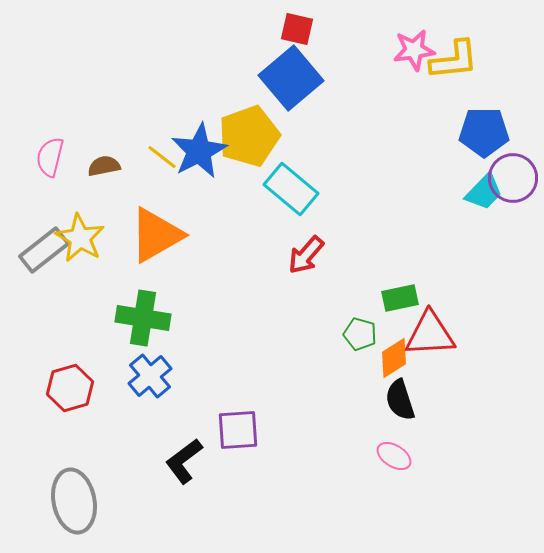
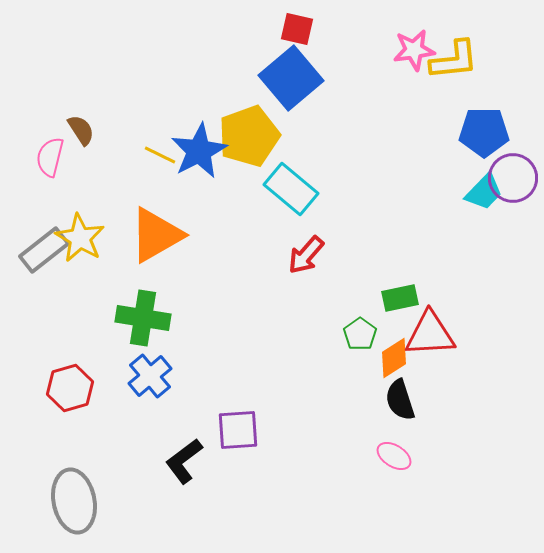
yellow line: moved 2 px left, 2 px up; rotated 12 degrees counterclockwise
brown semicircle: moved 23 px left, 36 px up; rotated 68 degrees clockwise
green pentagon: rotated 20 degrees clockwise
